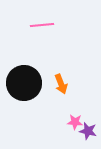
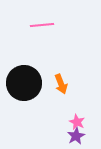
pink star: moved 2 px right; rotated 21 degrees clockwise
purple star: moved 12 px left, 5 px down; rotated 30 degrees clockwise
